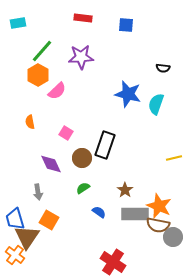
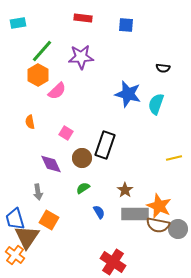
blue semicircle: rotated 24 degrees clockwise
gray circle: moved 5 px right, 8 px up
